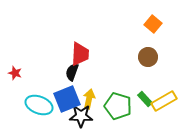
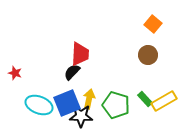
brown circle: moved 2 px up
black semicircle: rotated 24 degrees clockwise
blue square: moved 4 px down
green pentagon: moved 2 px left, 1 px up
